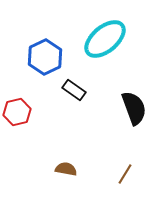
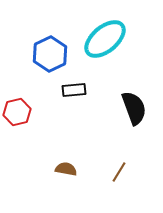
blue hexagon: moved 5 px right, 3 px up
black rectangle: rotated 40 degrees counterclockwise
brown line: moved 6 px left, 2 px up
